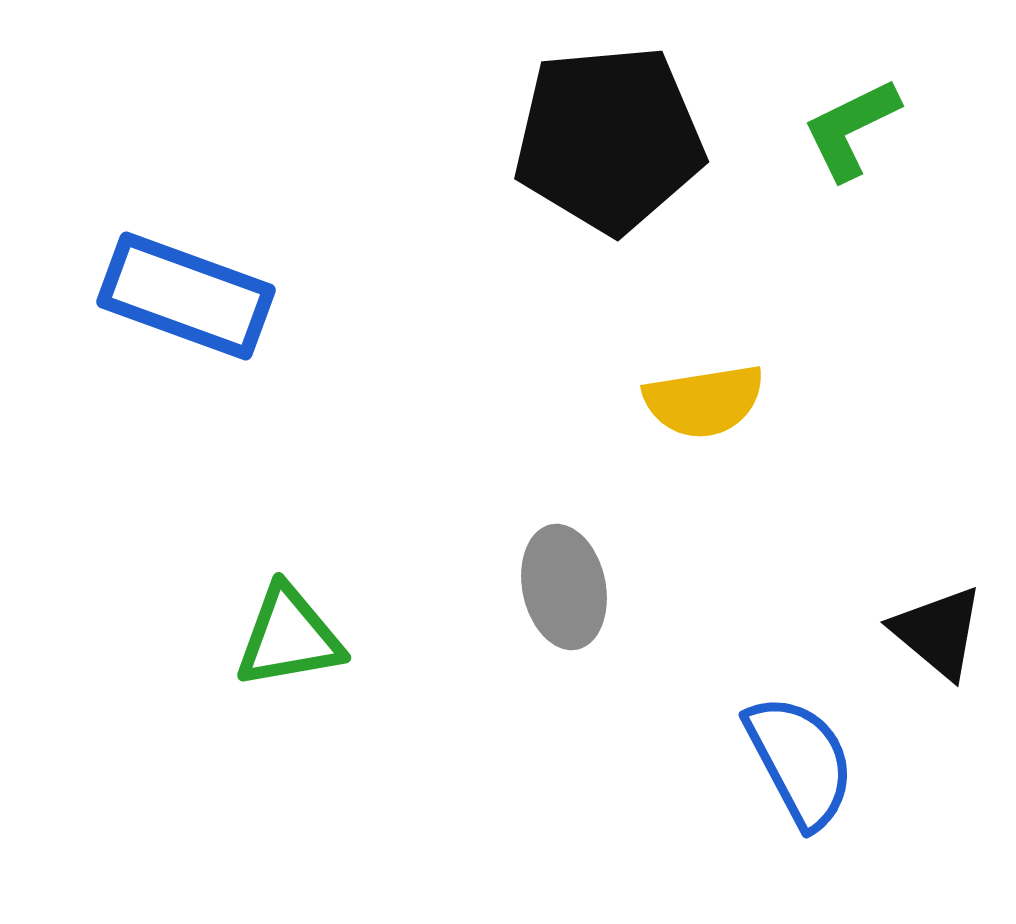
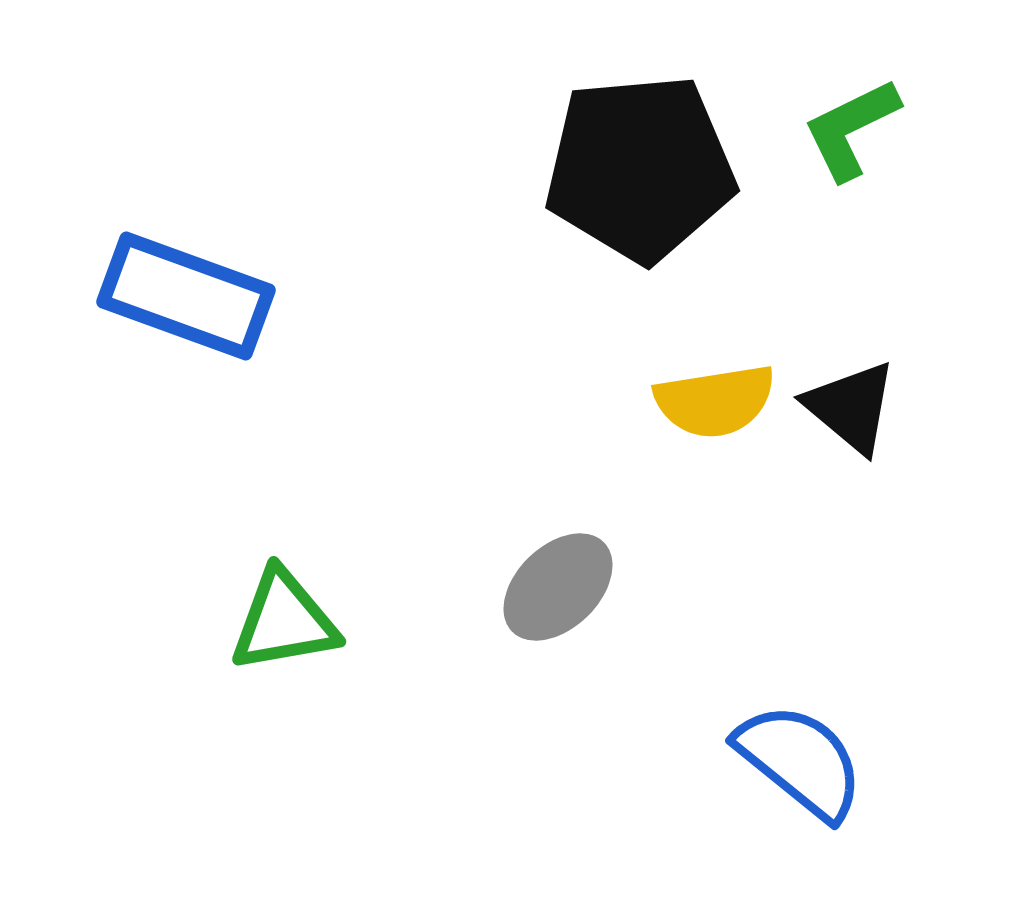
black pentagon: moved 31 px right, 29 px down
yellow semicircle: moved 11 px right
gray ellipse: moved 6 px left; rotated 58 degrees clockwise
black triangle: moved 87 px left, 225 px up
green triangle: moved 5 px left, 16 px up
blue semicircle: rotated 23 degrees counterclockwise
